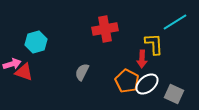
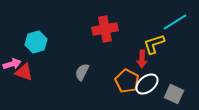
yellow L-shape: rotated 105 degrees counterclockwise
